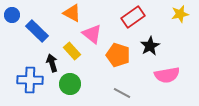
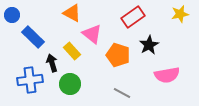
blue rectangle: moved 4 px left, 6 px down
black star: moved 1 px left, 1 px up
blue cross: rotated 10 degrees counterclockwise
